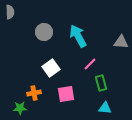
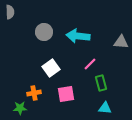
cyan arrow: rotated 55 degrees counterclockwise
